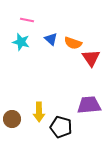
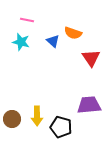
blue triangle: moved 2 px right, 2 px down
orange semicircle: moved 10 px up
yellow arrow: moved 2 px left, 4 px down
